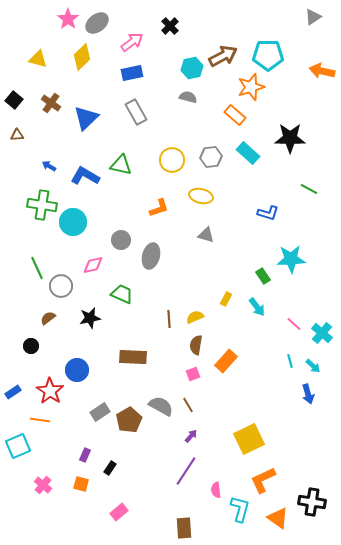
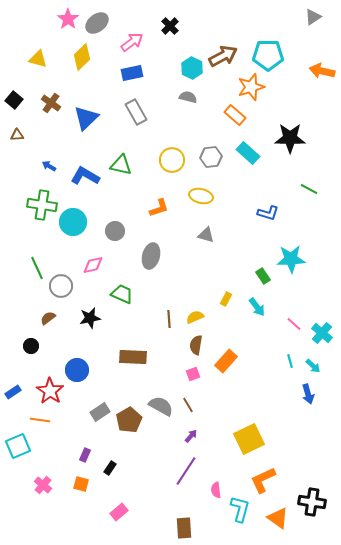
cyan hexagon at (192, 68): rotated 20 degrees counterclockwise
gray circle at (121, 240): moved 6 px left, 9 px up
